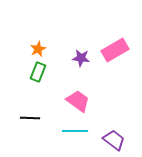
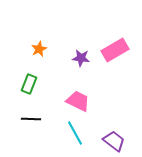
orange star: moved 1 px right
green rectangle: moved 9 px left, 12 px down
pink trapezoid: rotated 10 degrees counterclockwise
black line: moved 1 px right, 1 px down
cyan line: moved 2 px down; rotated 60 degrees clockwise
purple trapezoid: moved 1 px down
